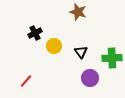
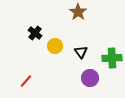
brown star: rotated 18 degrees clockwise
black cross: rotated 24 degrees counterclockwise
yellow circle: moved 1 px right
